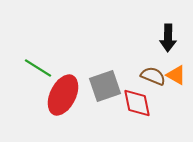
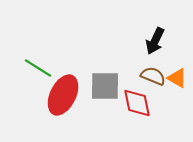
black arrow: moved 13 px left, 3 px down; rotated 24 degrees clockwise
orange triangle: moved 1 px right, 3 px down
gray square: rotated 20 degrees clockwise
